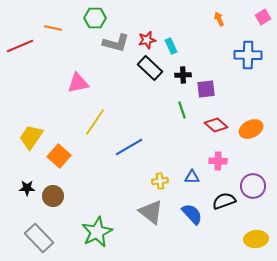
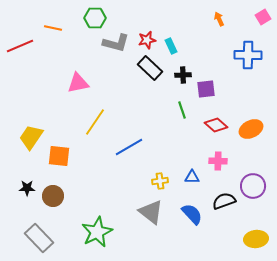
orange square: rotated 35 degrees counterclockwise
